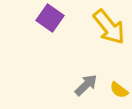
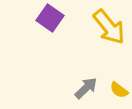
gray arrow: moved 3 px down
